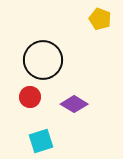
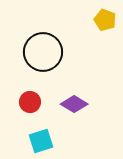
yellow pentagon: moved 5 px right, 1 px down
black circle: moved 8 px up
red circle: moved 5 px down
